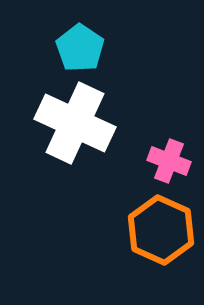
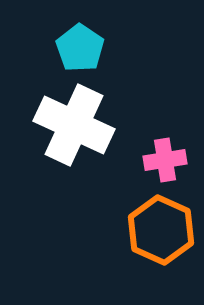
white cross: moved 1 px left, 2 px down
pink cross: moved 4 px left, 1 px up; rotated 30 degrees counterclockwise
